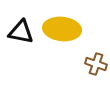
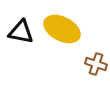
yellow ellipse: rotated 21 degrees clockwise
